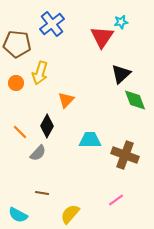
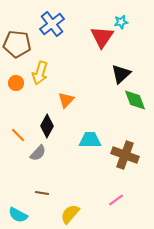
orange line: moved 2 px left, 3 px down
